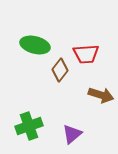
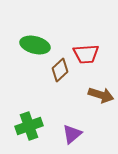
brown diamond: rotated 10 degrees clockwise
